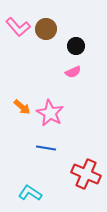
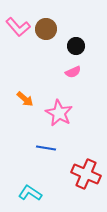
orange arrow: moved 3 px right, 8 px up
pink star: moved 9 px right
